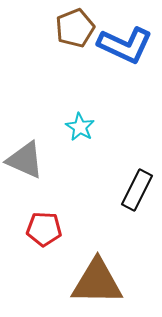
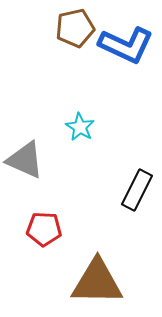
brown pentagon: rotated 9 degrees clockwise
blue L-shape: moved 1 px right
